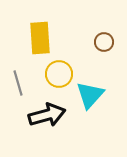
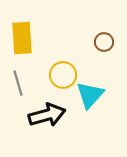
yellow rectangle: moved 18 px left
yellow circle: moved 4 px right, 1 px down
